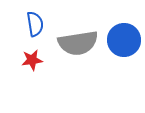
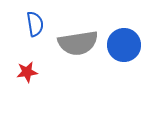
blue circle: moved 5 px down
red star: moved 5 px left, 12 px down
